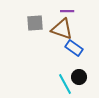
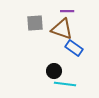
black circle: moved 25 px left, 6 px up
cyan line: rotated 55 degrees counterclockwise
